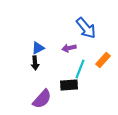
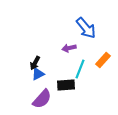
blue triangle: moved 26 px down
black arrow: rotated 32 degrees clockwise
black rectangle: moved 3 px left
